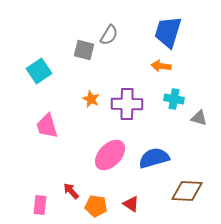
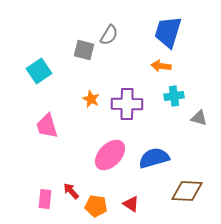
cyan cross: moved 3 px up; rotated 18 degrees counterclockwise
pink rectangle: moved 5 px right, 6 px up
